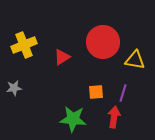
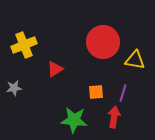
red triangle: moved 7 px left, 12 px down
green star: moved 1 px right, 1 px down
